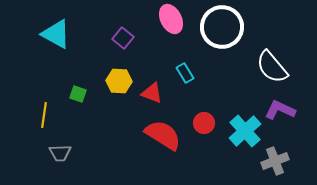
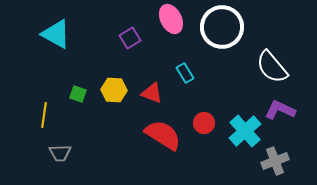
purple square: moved 7 px right; rotated 20 degrees clockwise
yellow hexagon: moved 5 px left, 9 px down
